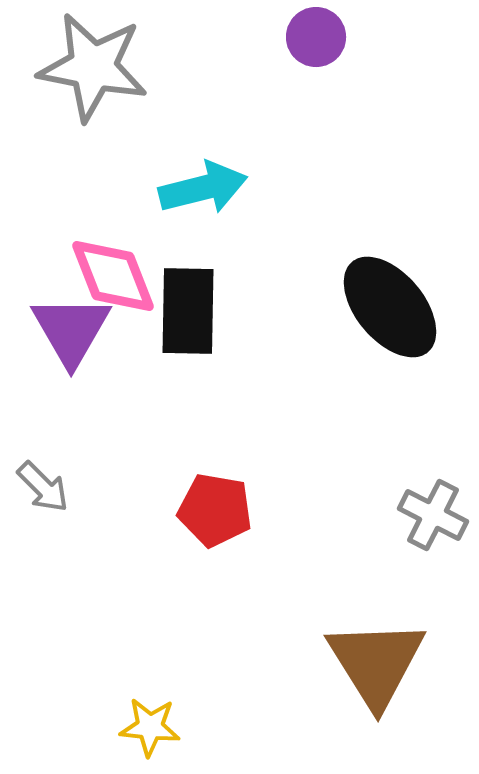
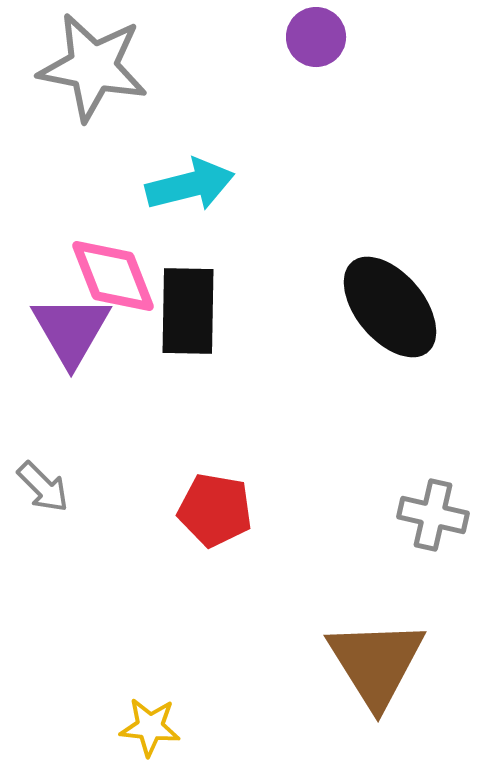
cyan arrow: moved 13 px left, 3 px up
gray cross: rotated 14 degrees counterclockwise
